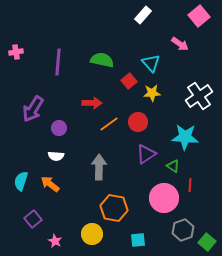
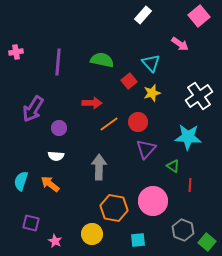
yellow star: rotated 12 degrees counterclockwise
cyan star: moved 3 px right
purple triangle: moved 5 px up; rotated 15 degrees counterclockwise
pink circle: moved 11 px left, 3 px down
purple square: moved 2 px left, 4 px down; rotated 36 degrees counterclockwise
gray hexagon: rotated 20 degrees counterclockwise
